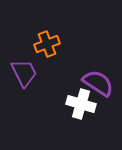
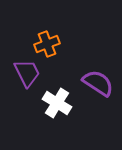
purple trapezoid: moved 3 px right
white cross: moved 24 px left, 1 px up; rotated 16 degrees clockwise
